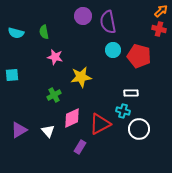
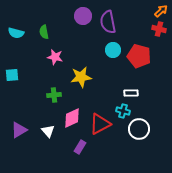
green cross: rotated 24 degrees clockwise
